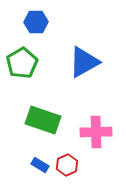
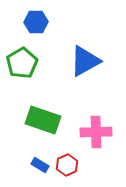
blue triangle: moved 1 px right, 1 px up
